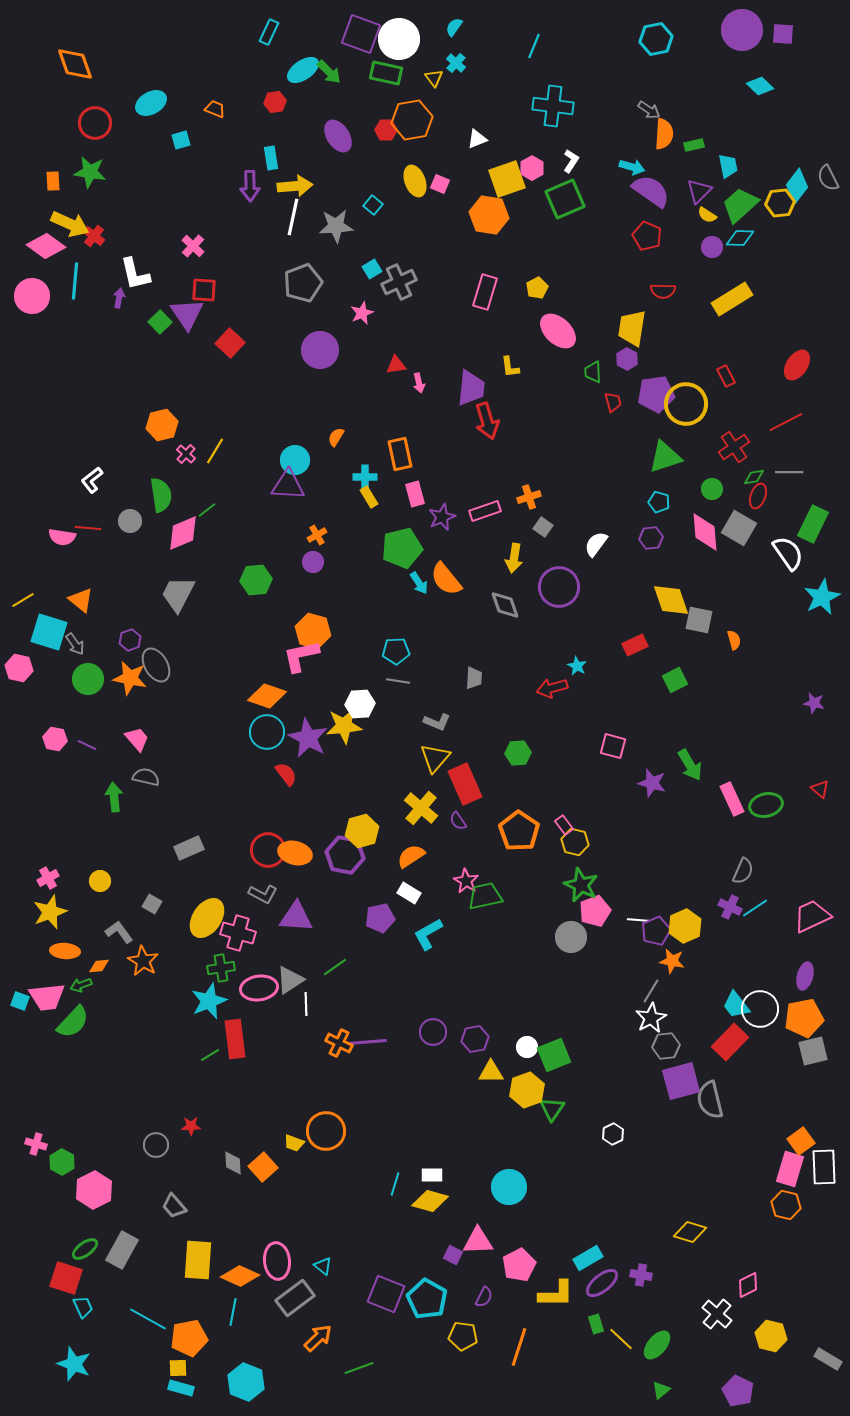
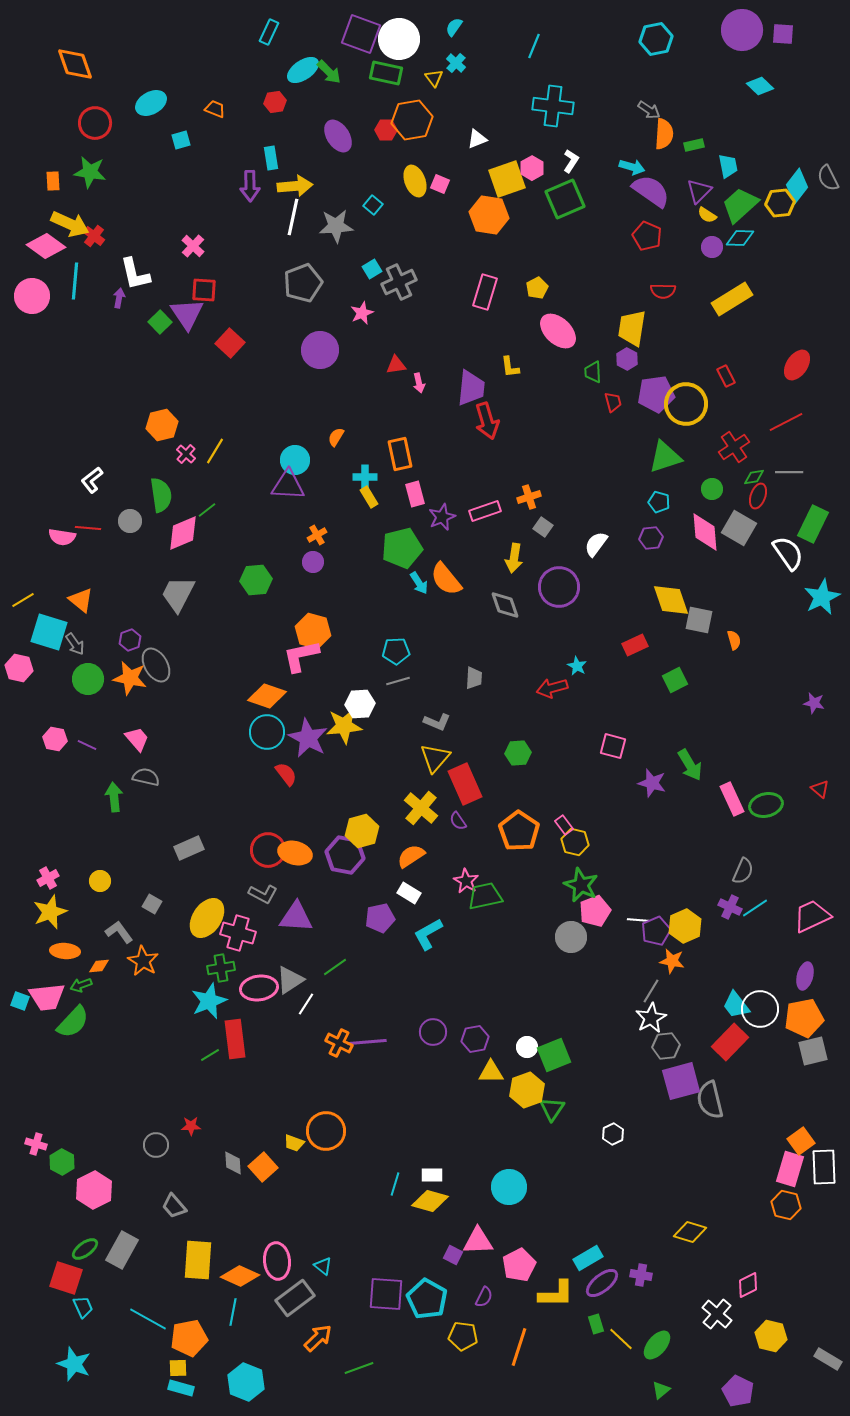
gray line at (398, 681): rotated 25 degrees counterclockwise
white line at (306, 1004): rotated 35 degrees clockwise
purple square at (386, 1294): rotated 18 degrees counterclockwise
